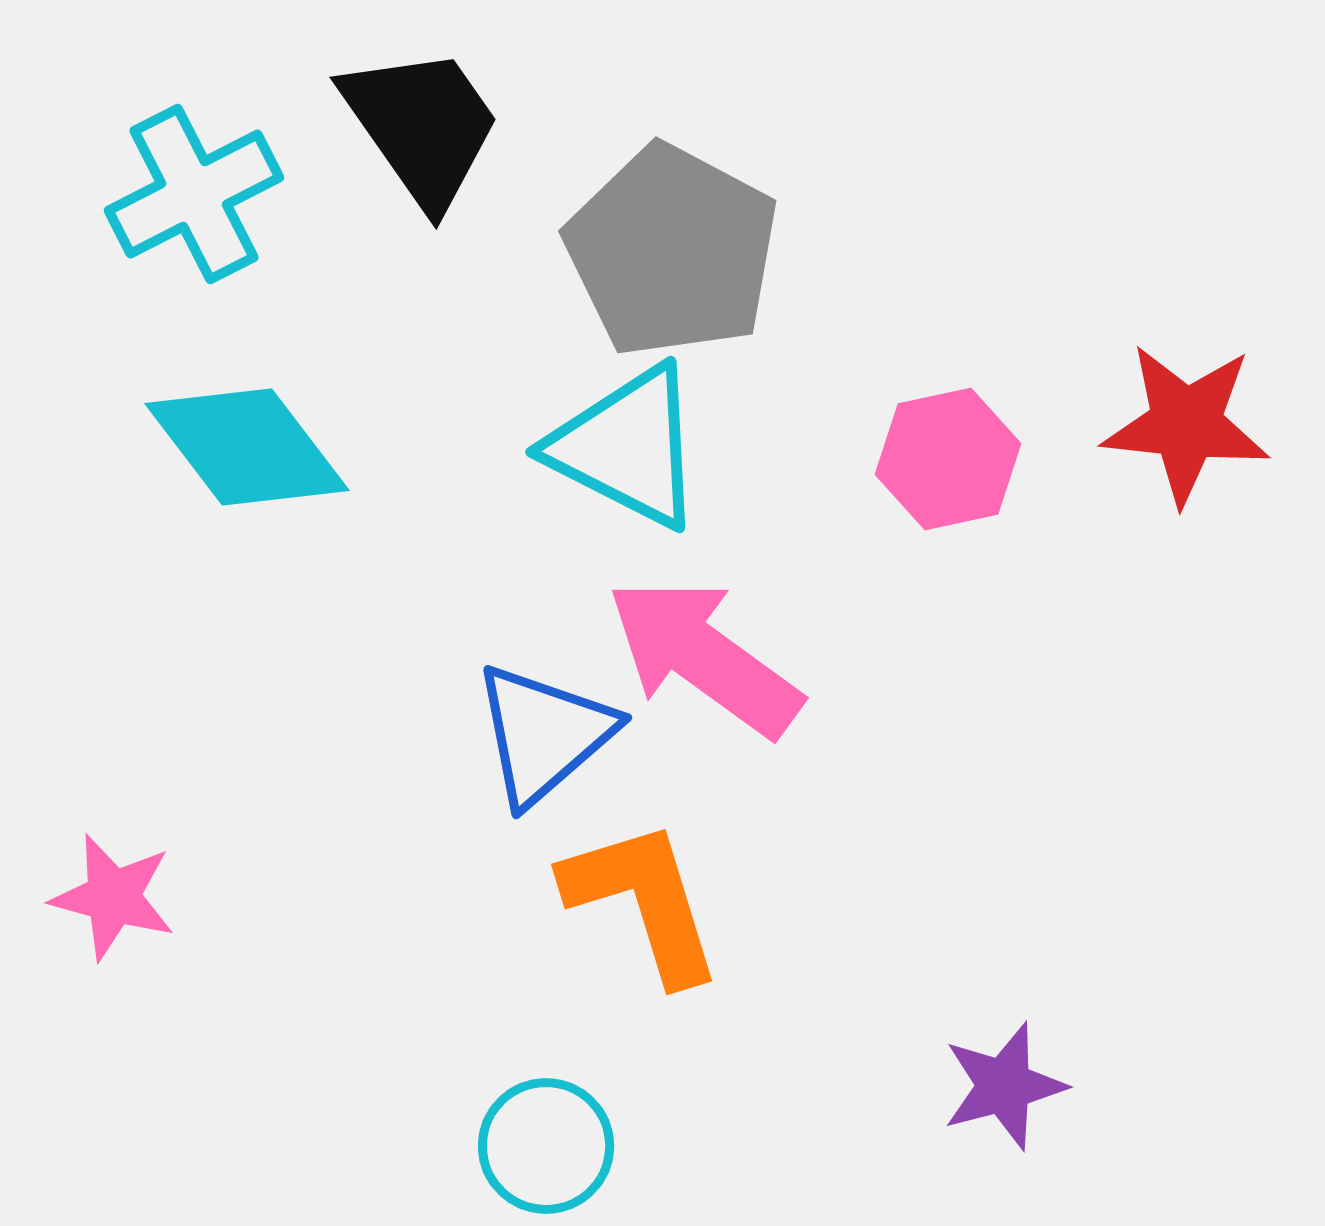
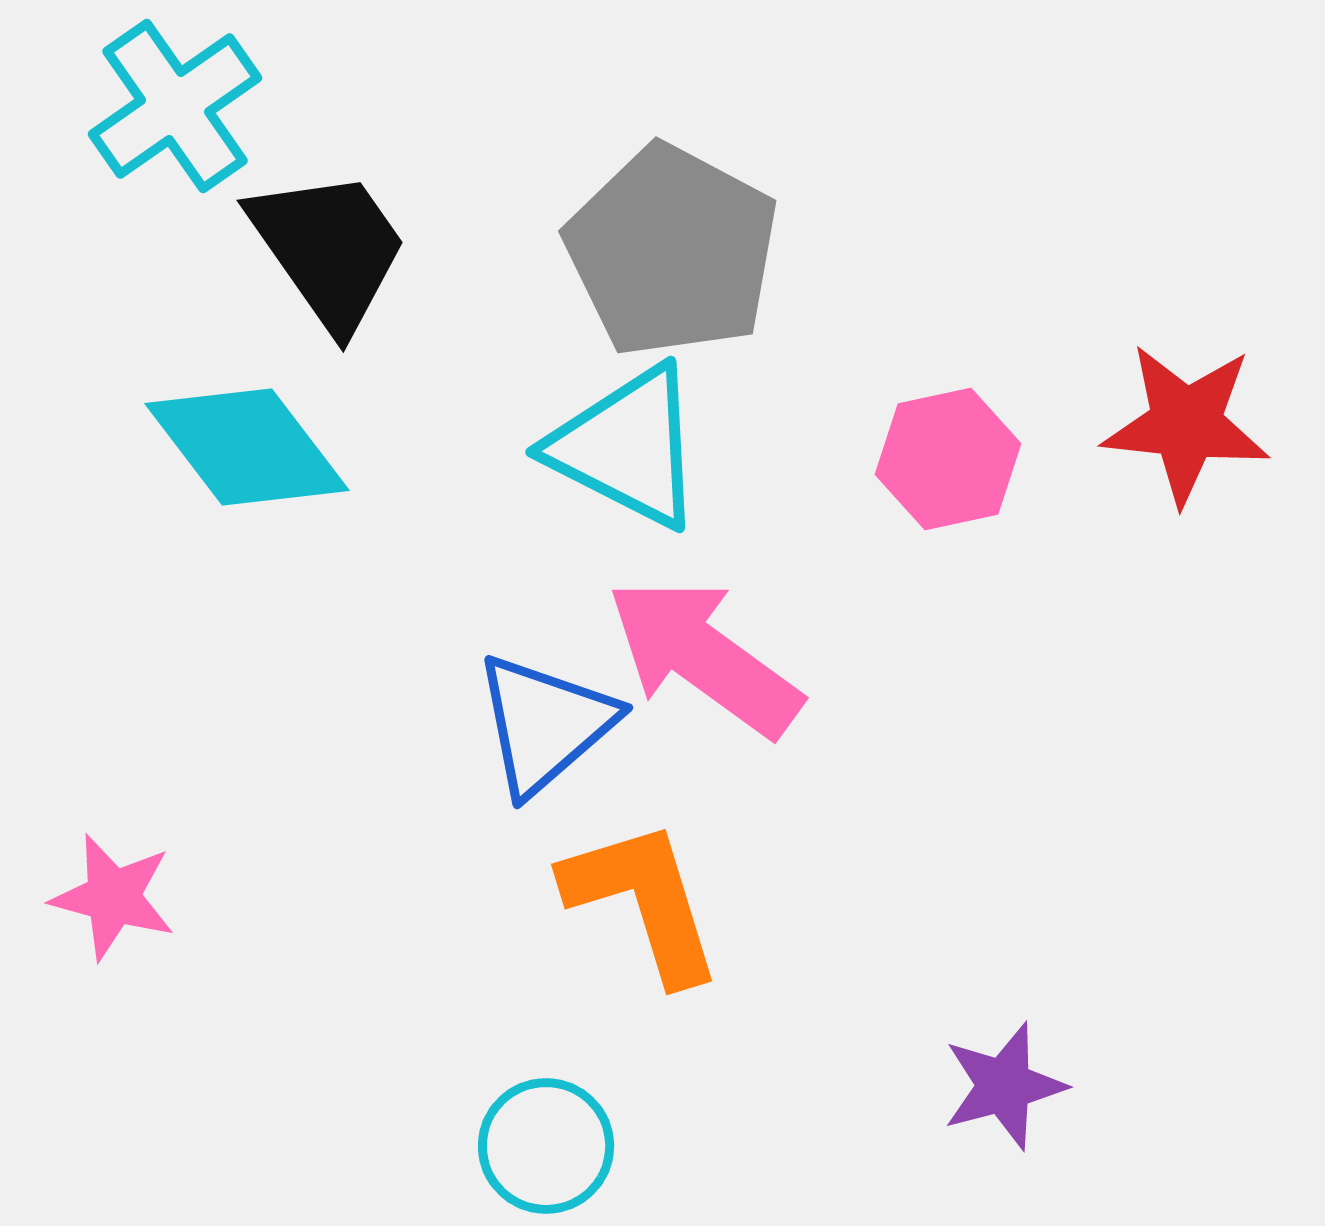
black trapezoid: moved 93 px left, 123 px down
cyan cross: moved 19 px left, 88 px up; rotated 8 degrees counterclockwise
blue triangle: moved 1 px right, 10 px up
